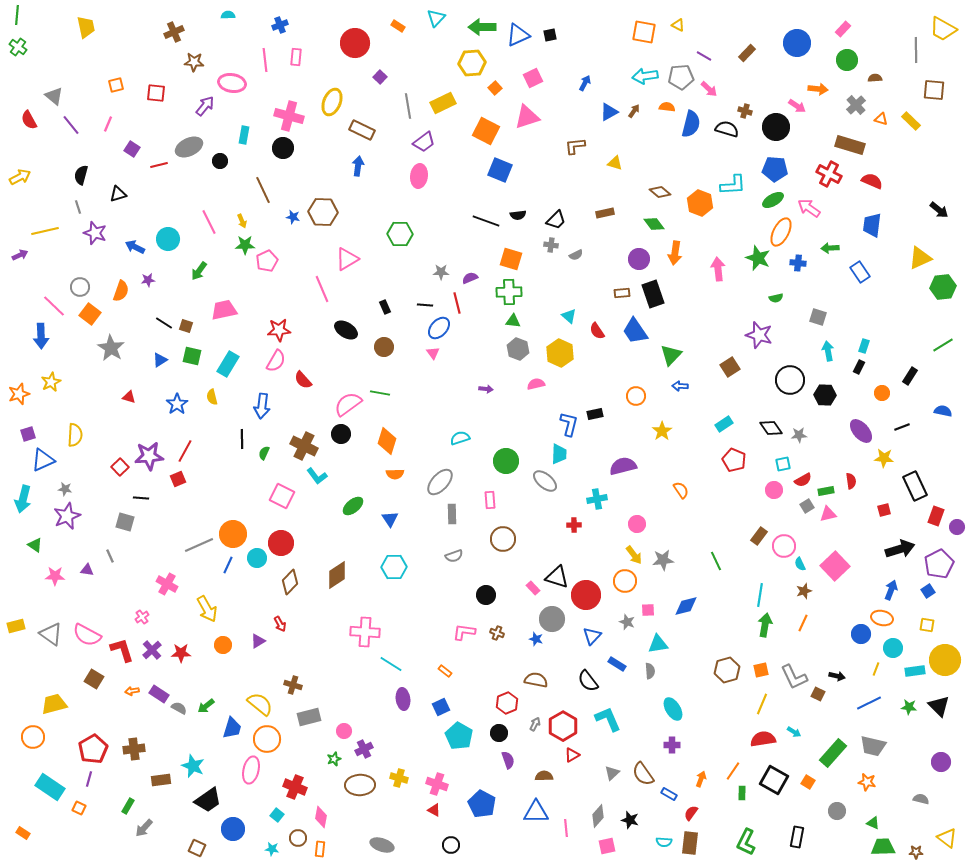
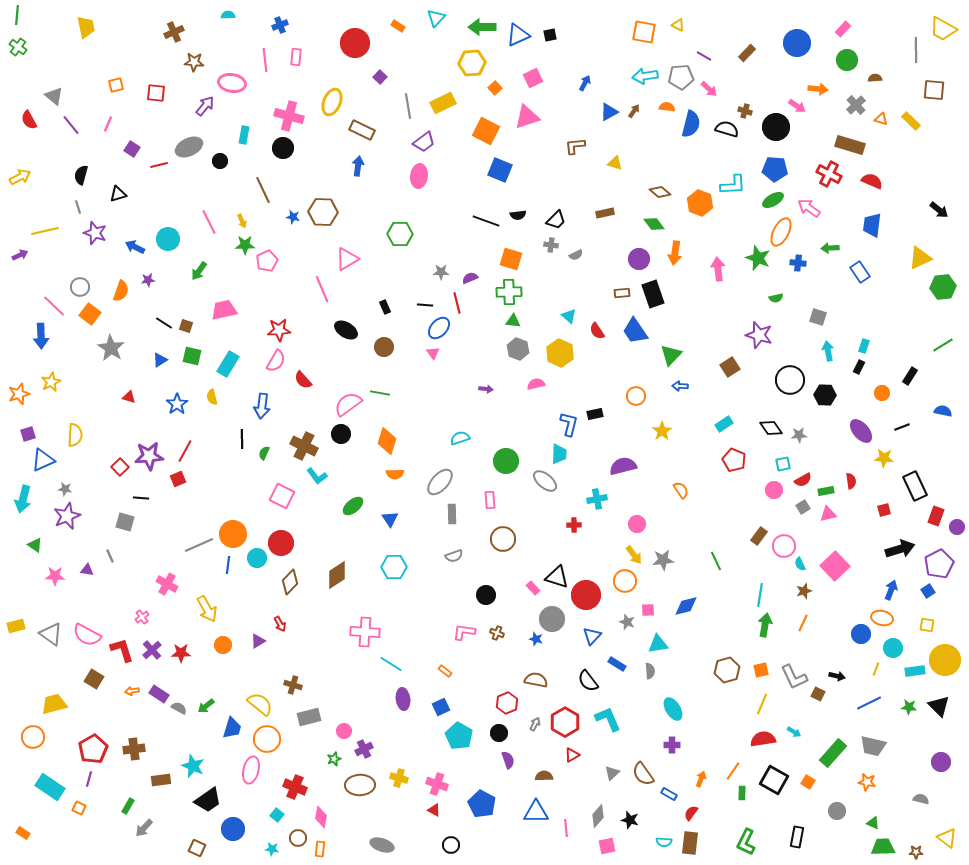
gray square at (807, 506): moved 4 px left, 1 px down
blue line at (228, 565): rotated 18 degrees counterclockwise
red hexagon at (563, 726): moved 2 px right, 4 px up
